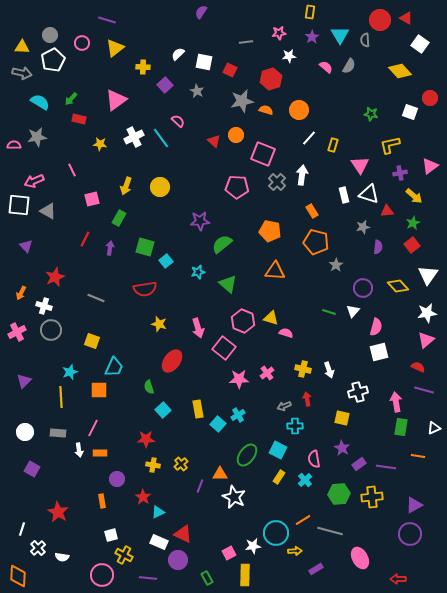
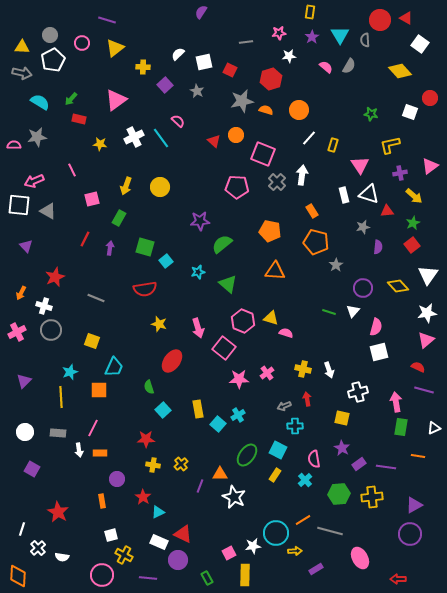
white square at (204, 62): rotated 24 degrees counterclockwise
yellow rectangle at (279, 477): moved 4 px left, 2 px up
